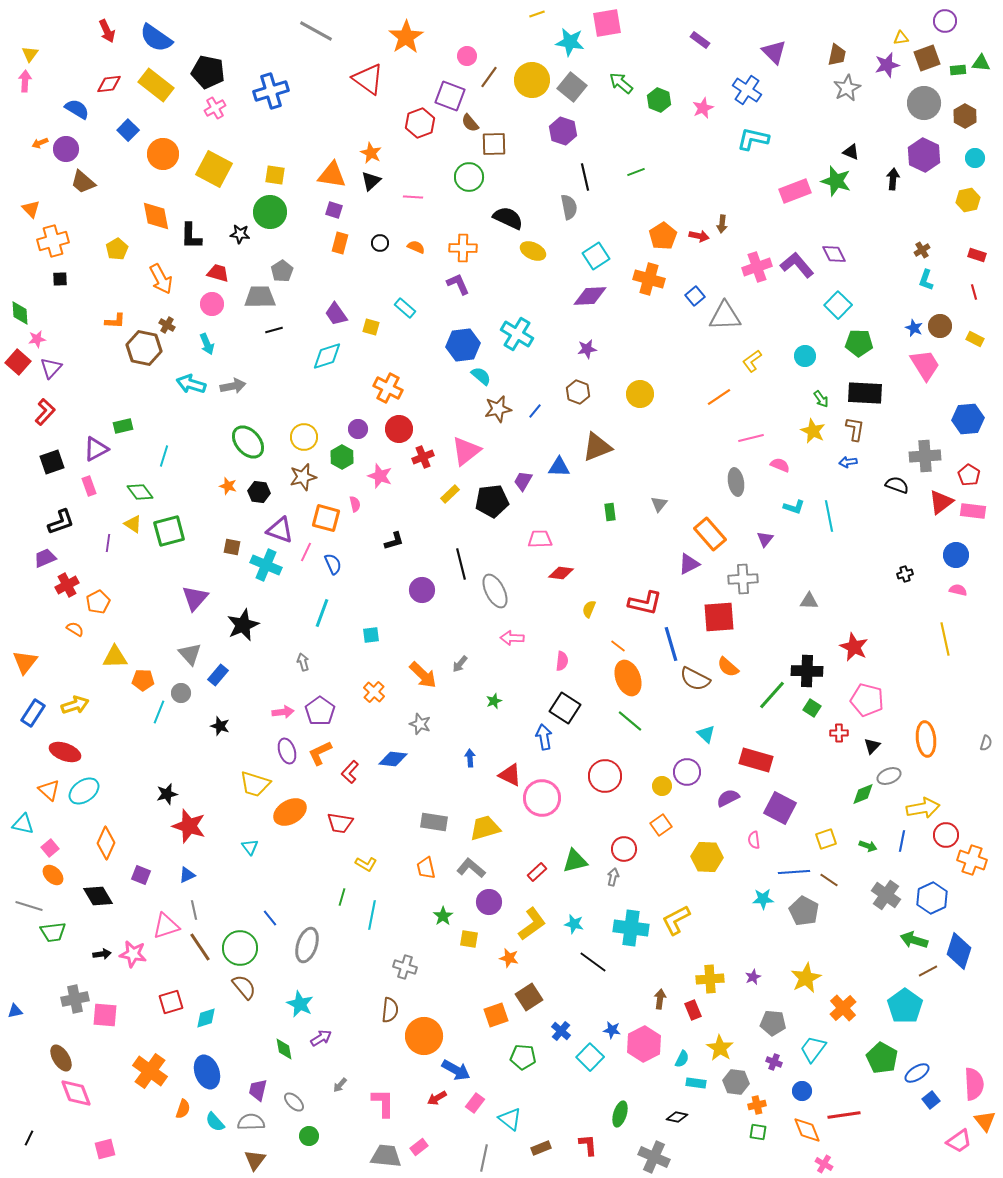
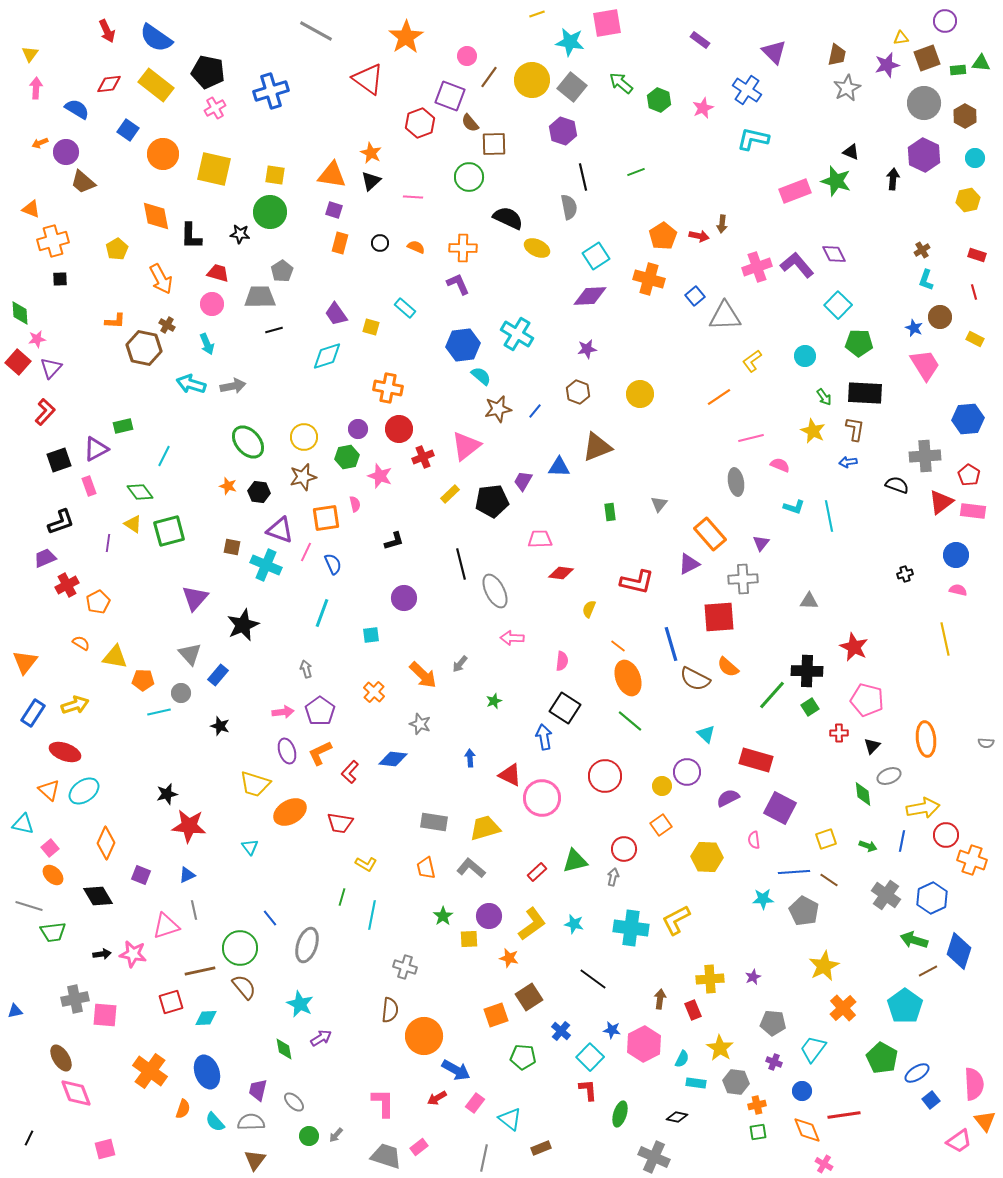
pink arrow at (25, 81): moved 11 px right, 7 px down
blue square at (128, 130): rotated 10 degrees counterclockwise
purple circle at (66, 149): moved 3 px down
yellow square at (214, 169): rotated 15 degrees counterclockwise
black line at (585, 177): moved 2 px left
orange triangle at (31, 209): rotated 24 degrees counterclockwise
yellow ellipse at (533, 251): moved 4 px right, 3 px up
brown circle at (940, 326): moved 9 px up
orange cross at (388, 388): rotated 16 degrees counterclockwise
green arrow at (821, 399): moved 3 px right, 2 px up
pink triangle at (466, 451): moved 5 px up
cyan line at (164, 456): rotated 10 degrees clockwise
green hexagon at (342, 457): moved 5 px right; rotated 20 degrees clockwise
black square at (52, 462): moved 7 px right, 2 px up
orange square at (326, 518): rotated 24 degrees counterclockwise
purple triangle at (765, 539): moved 4 px left, 4 px down
purple circle at (422, 590): moved 18 px left, 8 px down
red L-shape at (645, 603): moved 8 px left, 21 px up
orange semicircle at (75, 629): moved 6 px right, 14 px down
yellow triangle at (115, 657): rotated 12 degrees clockwise
gray arrow at (303, 662): moved 3 px right, 7 px down
green square at (812, 708): moved 2 px left, 1 px up; rotated 24 degrees clockwise
cyan line at (159, 712): rotated 55 degrees clockwise
gray semicircle at (986, 743): rotated 77 degrees clockwise
green diamond at (863, 794): rotated 75 degrees counterclockwise
red star at (189, 826): rotated 12 degrees counterclockwise
purple circle at (489, 902): moved 14 px down
yellow square at (469, 939): rotated 12 degrees counterclockwise
brown line at (200, 947): moved 24 px down; rotated 68 degrees counterclockwise
black line at (593, 962): moved 17 px down
yellow star at (806, 978): moved 18 px right, 12 px up
cyan diamond at (206, 1018): rotated 15 degrees clockwise
gray arrow at (340, 1085): moved 4 px left, 50 px down
green square at (758, 1132): rotated 18 degrees counterclockwise
red L-shape at (588, 1145): moved 55 px up
gray trapezoid at (386, 1156): rotated 12 degrees clockwise
